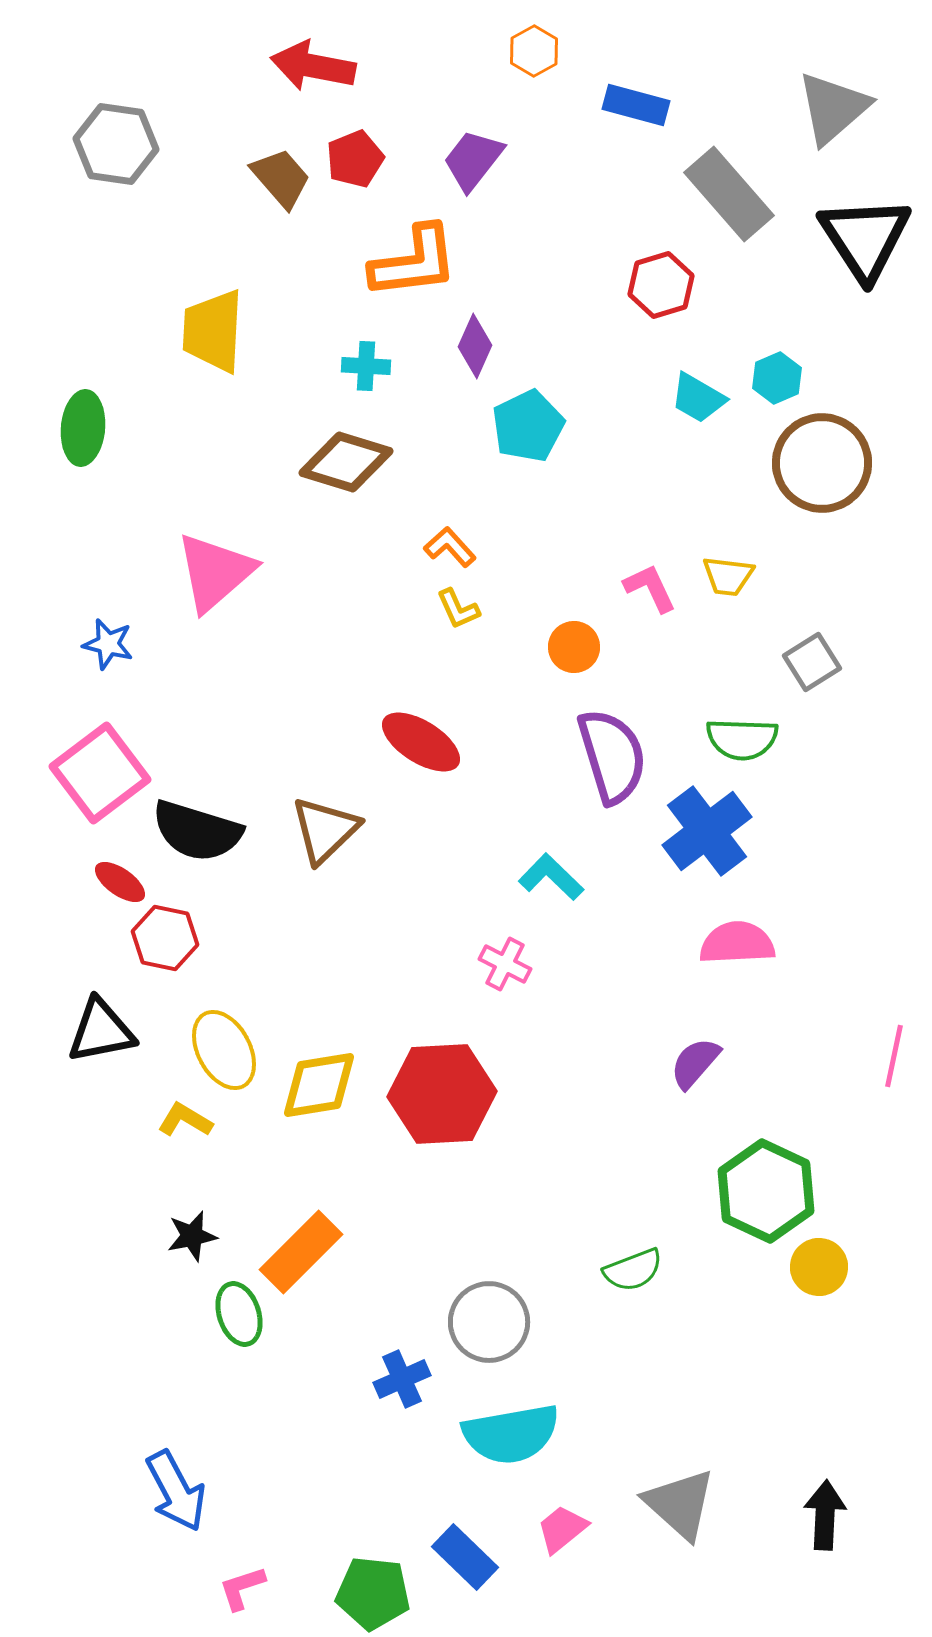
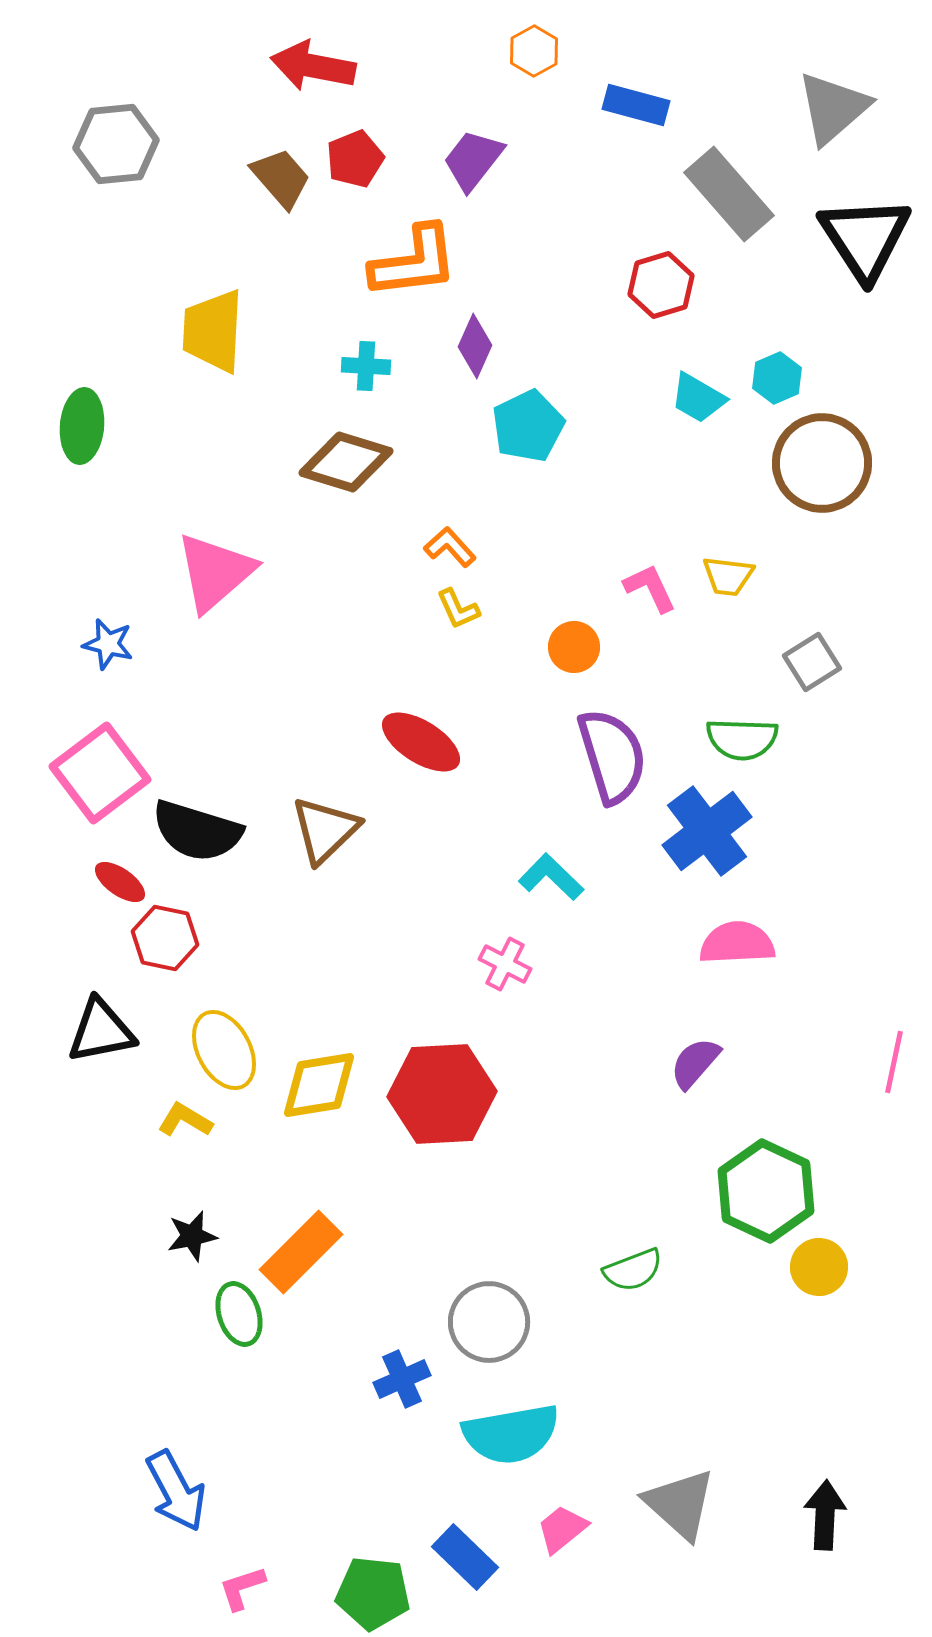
gray hexagon at (116, 144): rotated 14 degrees counterclockwise
green ellipse at (83, 428): moved 1 px left, 2 px up
pink line at (894, 1056): moved 6 px down
